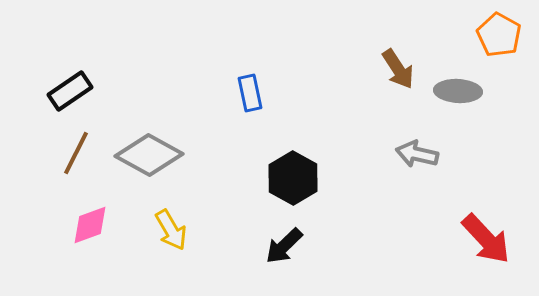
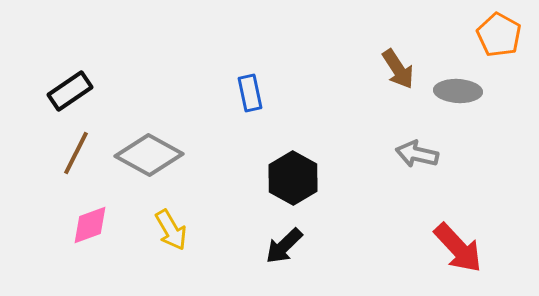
red arrow: moved 28 px left, 9 px down
